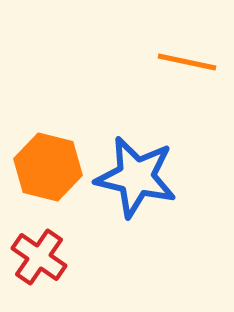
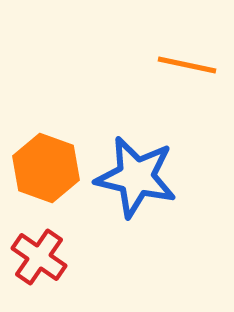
orange line: moved 3 px down
orange hexagon: moved 2 px left, 1 px down; rotated 6 degrees clockwise
